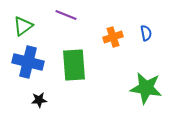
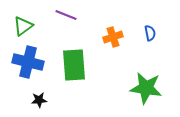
blue semicircle: moved 4 px right
